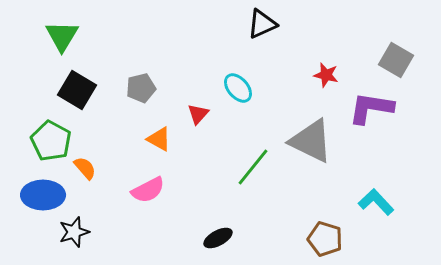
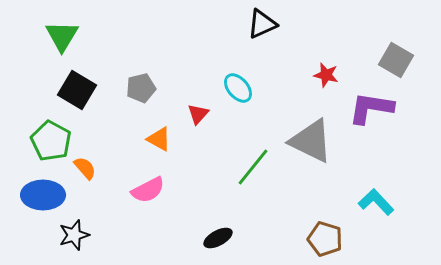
black star: moved 3 px down
